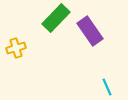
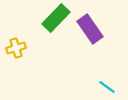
purple rectangle: moved 2 px up
cyan line: rotated 30 degrees counterclockwise
